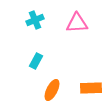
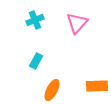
pink triangle: rotated 45 degrees counterclockwise
orange rectangle: moved 6 px right, 2 px up
